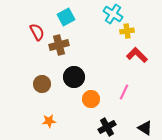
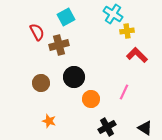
brown circle: moved 1 px left, 1 px up
orange star: rotated 24 degrees clockwise
